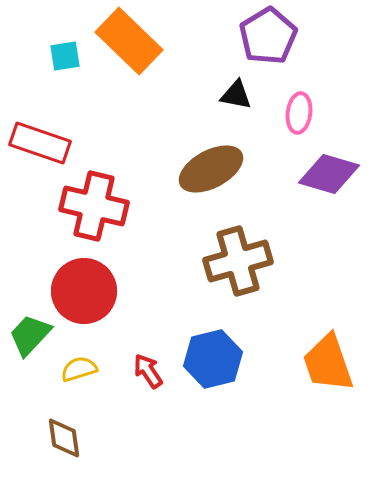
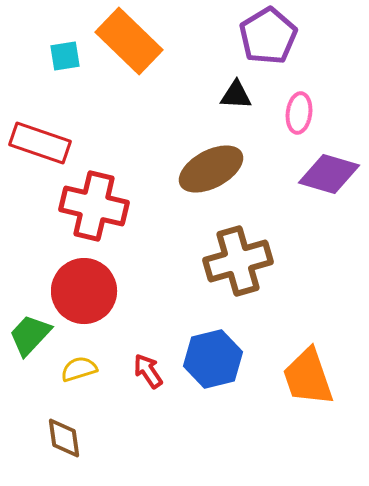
black triangle: rotated 8 degrees counterclockwise
orange trapezoid: moved 20 px left, 14 px down
